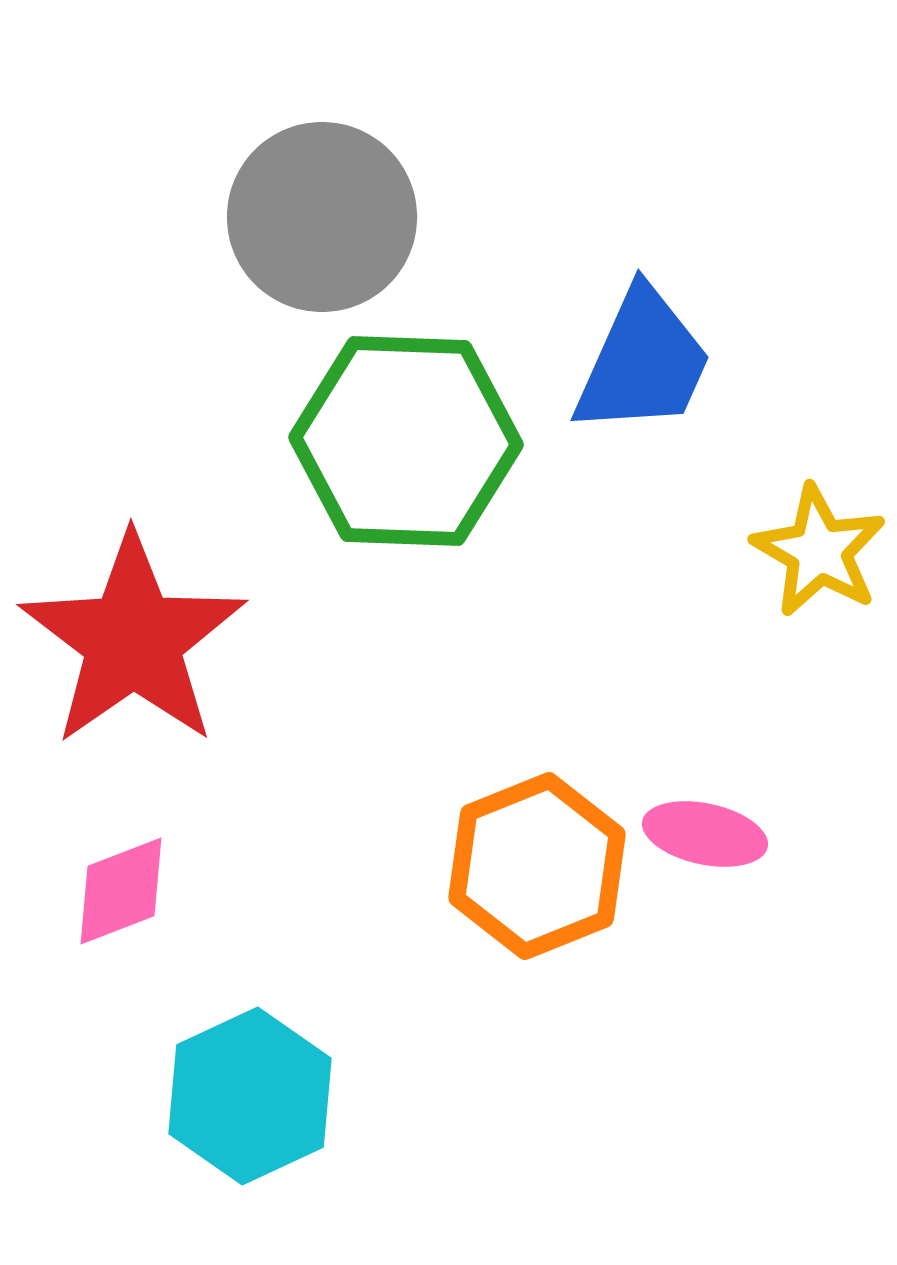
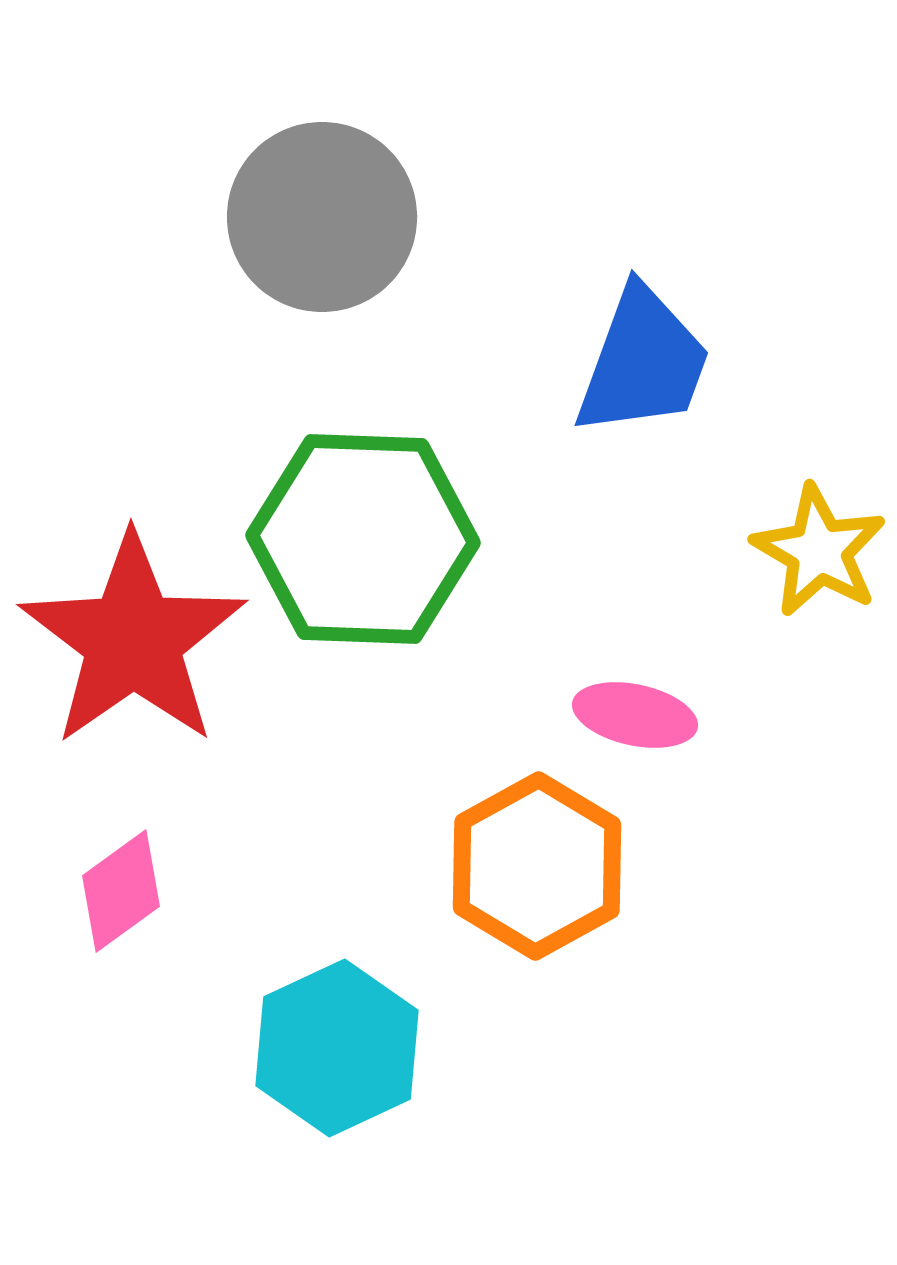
blue trapezoid: rotated 4 degrees counterclockwise
green hexagon: moved 43 px left, 98 px down
pink ellipse: moved 70 px left, 119 px up
orange hexagon: rotated 7 degrees counterclockwise
pink diamond: rotated 15 degrees counterclockwise
cyan hexagon: moved 87 px right, 48 px up
